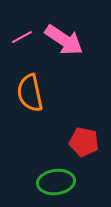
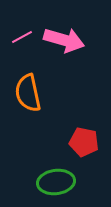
pink arrow: rotated 18 degrees counterclockwise
orange semicircle: moved 2 px left
